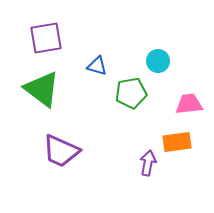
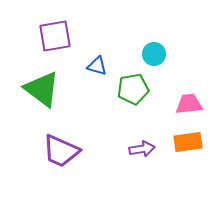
purple square: moved 9 px right, 2 px up
cyan circle: moved 4 px left, 7 px up
green pentagon: moved 2 px right, 4 px up
orange rectangle: moved 11 px right
purple arrow: moved 6 px left, 14 px up; rotated 70 degrees clockwise
